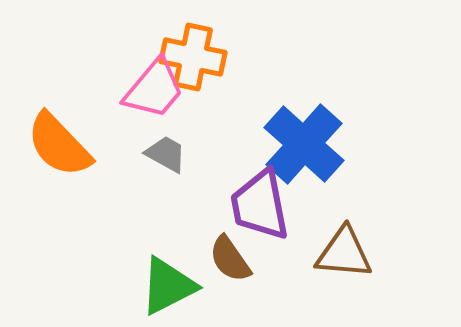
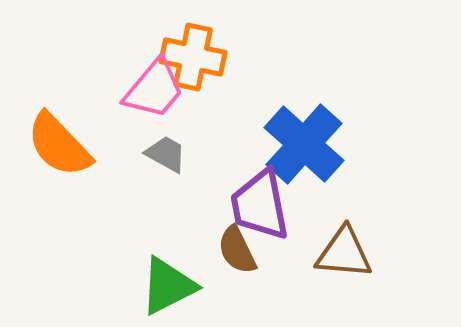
brown semicircle: moved 7 px right, 9 px up; rotated 9 degrees clockwise
